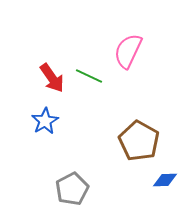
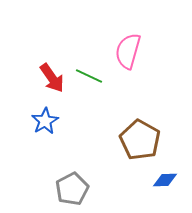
pink semicircle: rotated 9 degrees counterclockwise
brown pentagon: moved 1 px right, 1 px up
